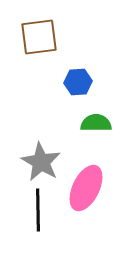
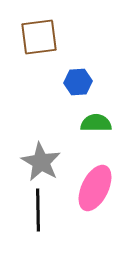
pink ellipse: moved 9 px right
